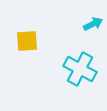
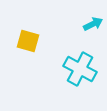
yellow square: moved 1 px right; rotated 20 degrees clockwise
